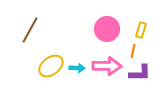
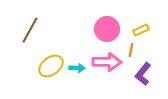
yellow rectangle: rotated 49 degrees clockwise
orange line: moved 2 px left, 1 px up
pink arrow: moved 4 px up
purple L-shape: moved 3 px right, 1 px down; rotated 130 degrees clockwise
